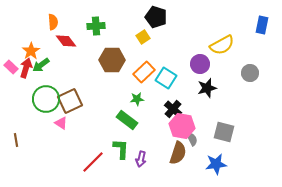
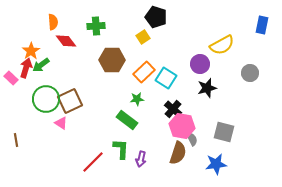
pink rectangle: moved 11 px down
